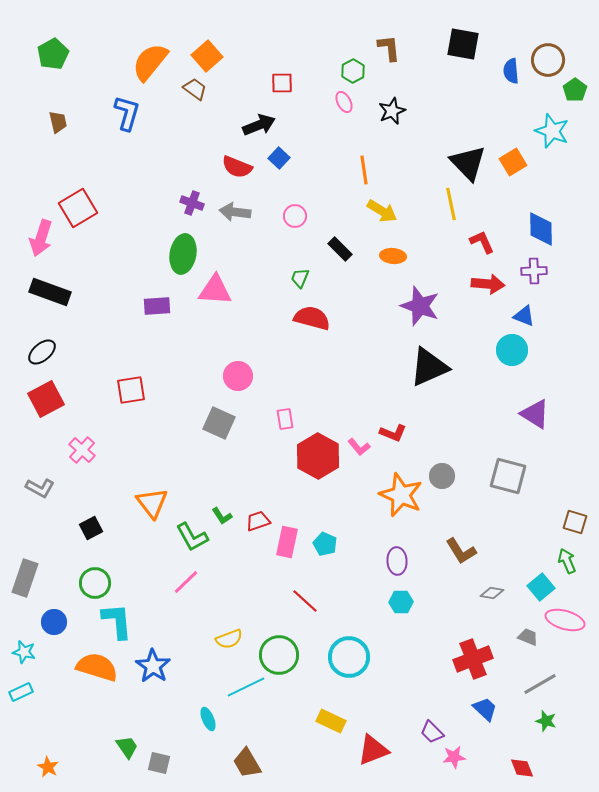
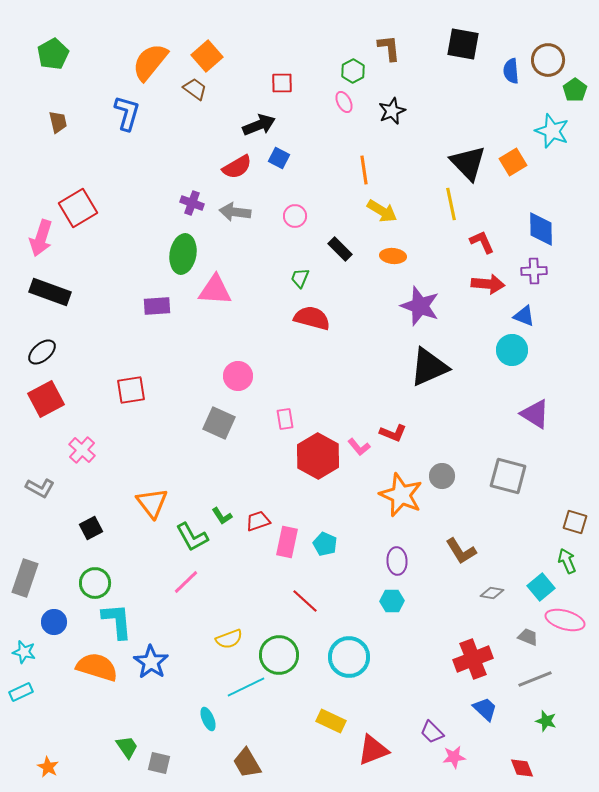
blue square at (279, 158): rotated 15 degrees counterclockwise
red semicircle at (237, 167): rotated 52 degrees counterclockwise
cyan hexagon at (401, 602): moved 9 px left, 1 px up
blue star at (153, 666): moved 2 px left, 4 px up
gray line at (540, 684): moved 5 px left, 5 px up; rotated 8 degrees clockwise
